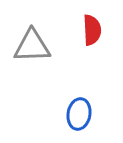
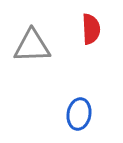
red semicircle: moved 1 px left, 1 px up
